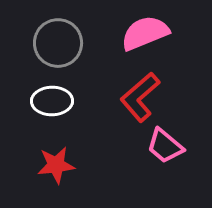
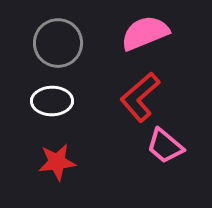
red star: moved 1 px right, 3 px up
